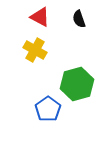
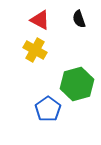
red triangle: moved 3 px down
